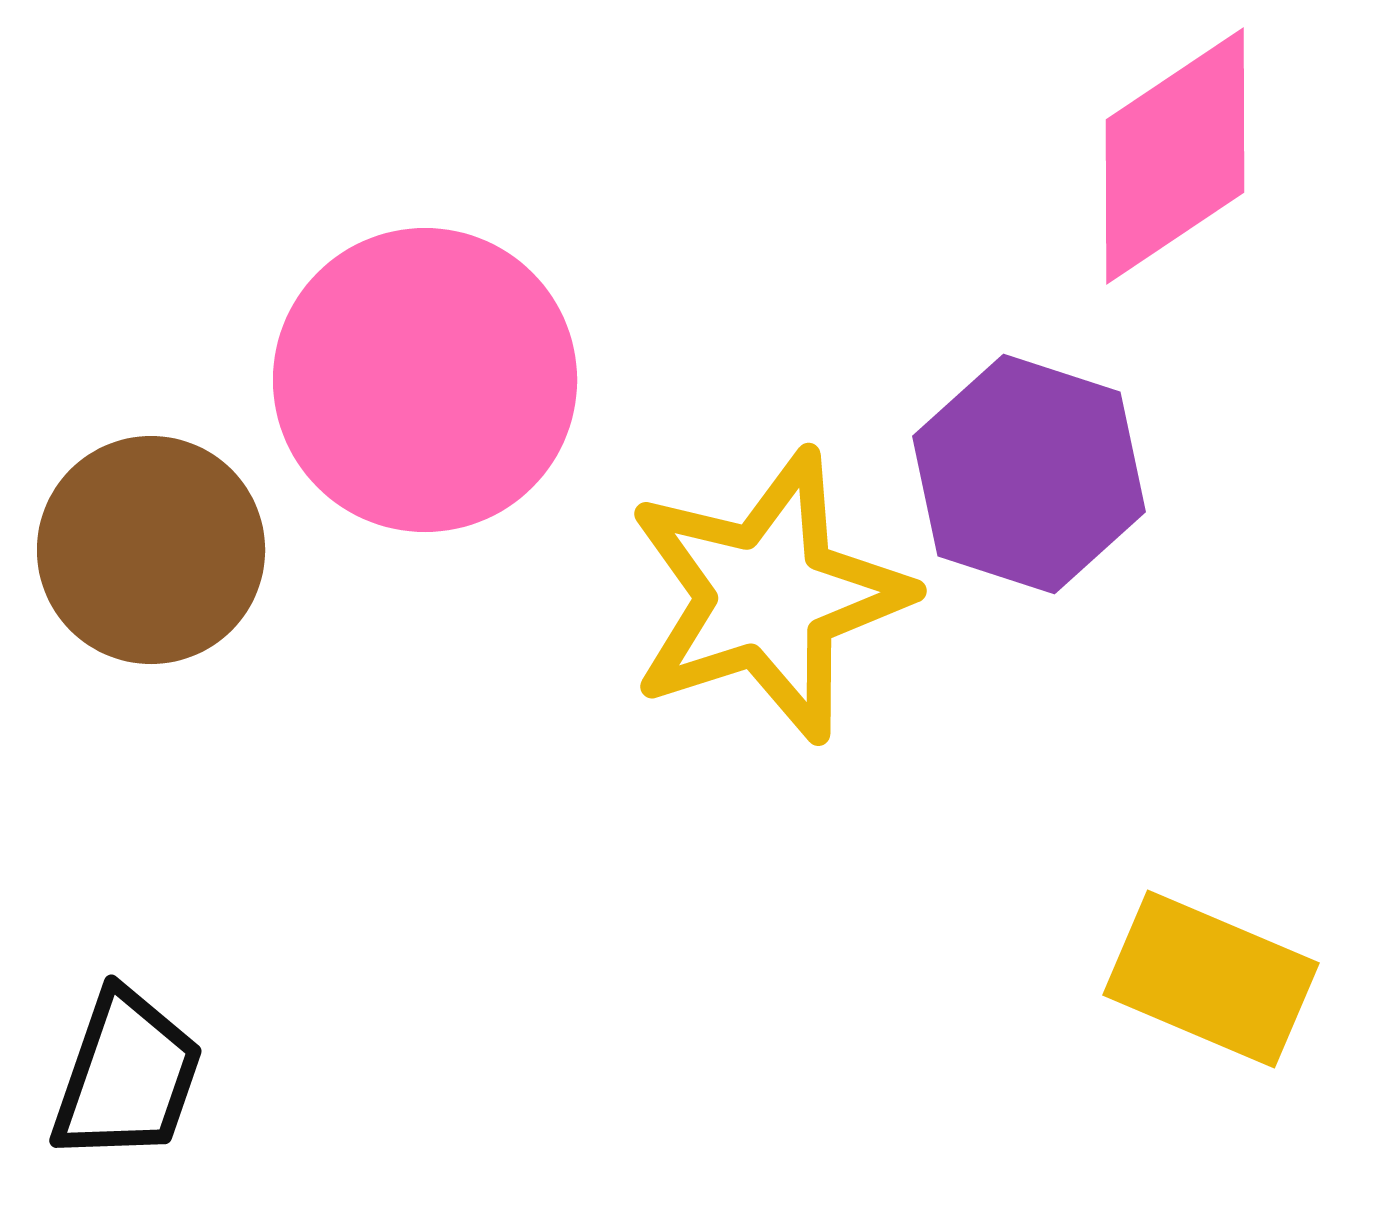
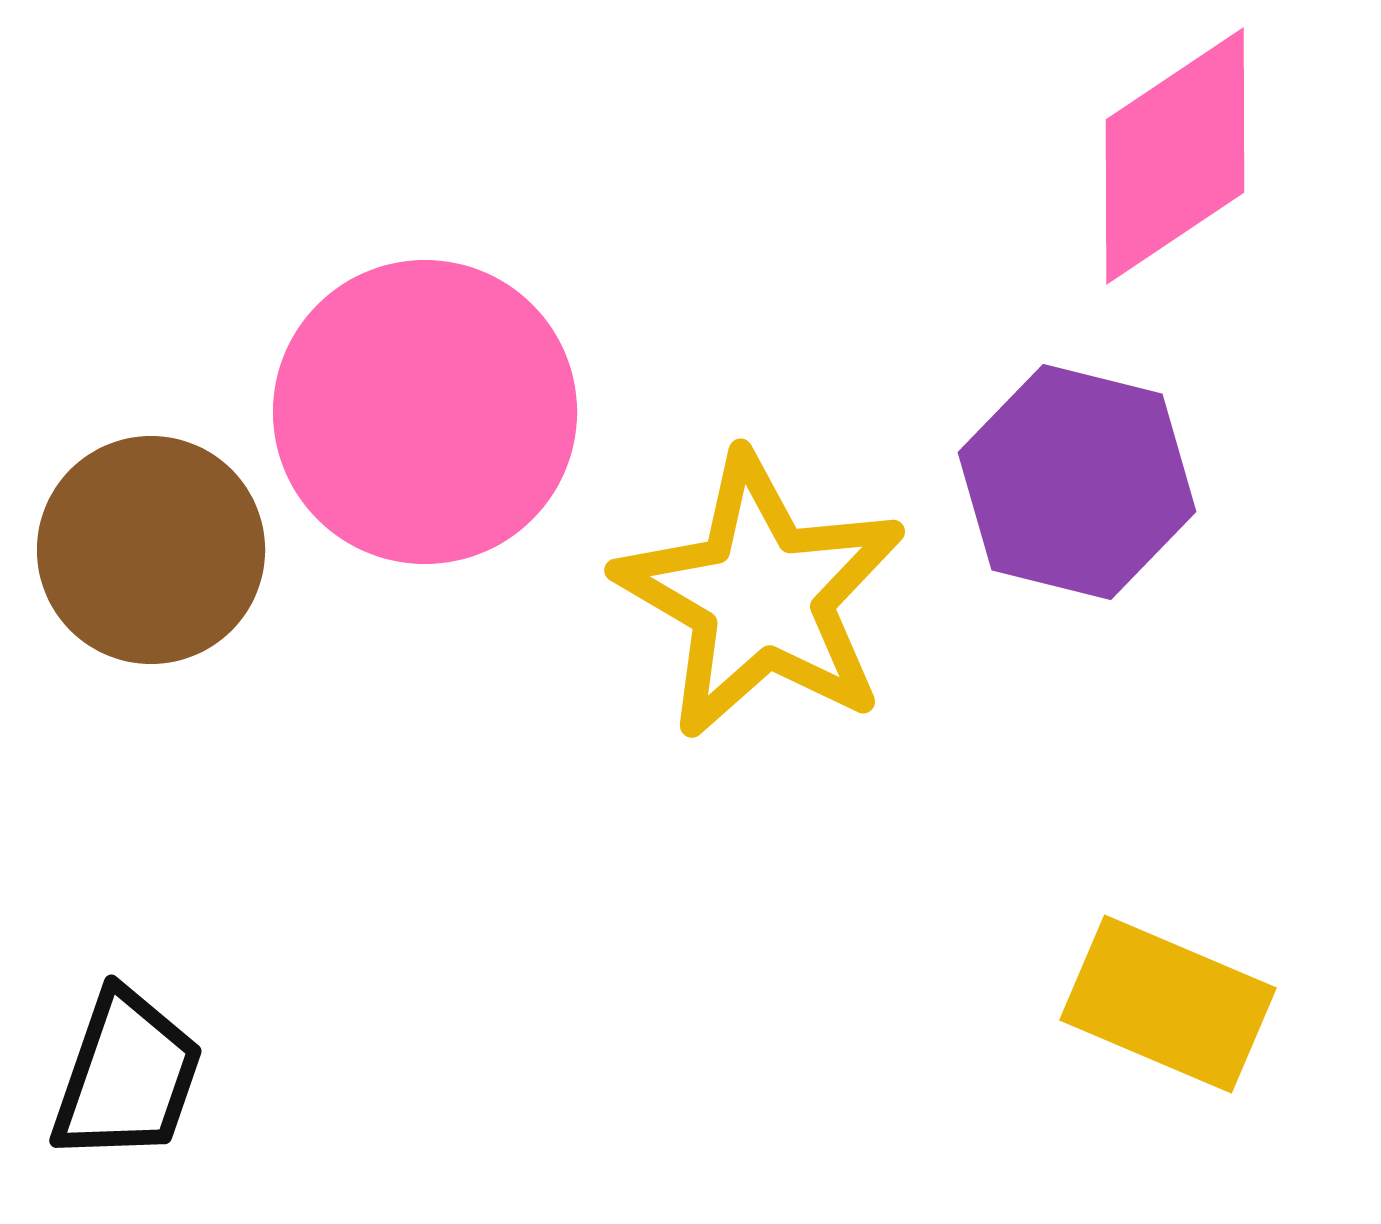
pink circle: moved 32 px down
purple hexagon: moved 48 px right, 8 px down; rotated 4 degrees counterclockwise
yellow star: moved 7 px left; rotated 24 degrees counterclockwise
yellow rectangle: moved 43 px left, 25 px down
